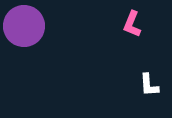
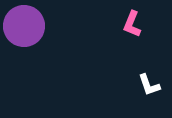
white L-shape: rotated 15 degrees counterclockwise
